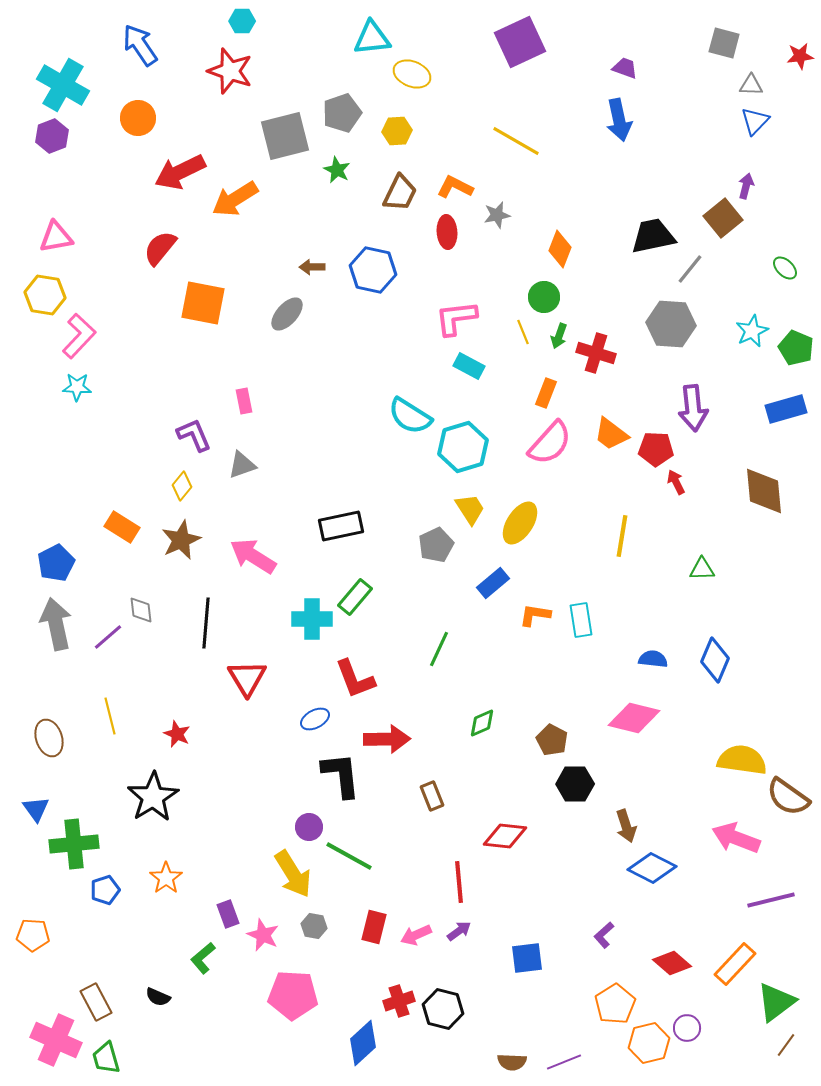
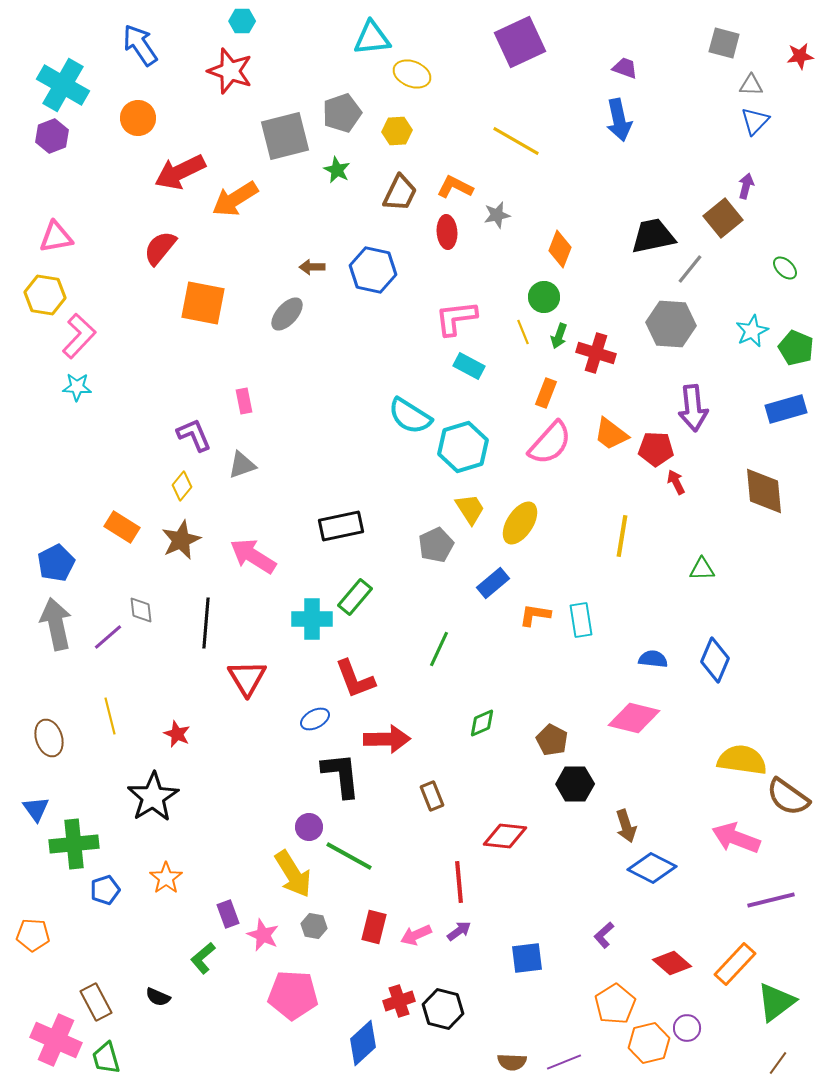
brown line at (786, 1045): moved 8 px left, 18 px down
